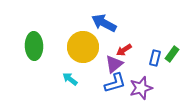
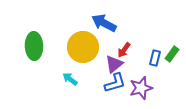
red arrow: rotated 21 degrees counterclockwise
